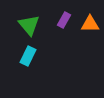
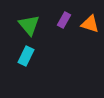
orange triangle: rotated 18 degrees clockwise
cyan rectangle: moved 2 px left
